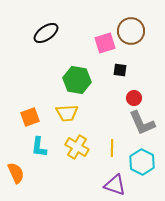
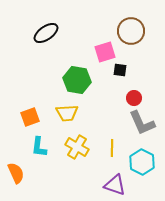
pink square: moved 9 px down
